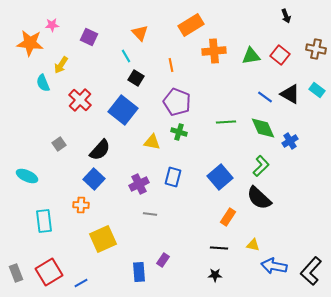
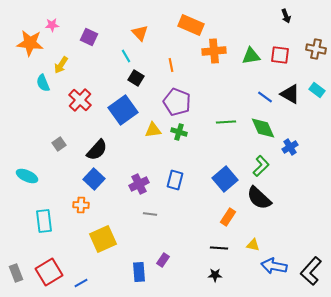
orange rectangle at (191, 25): rotated 55 degrees clockwise
red square at (280, 55): rotated 30 degrees counterclockwise
blue square at (123, 110): rotated 16 degrees clockwise
blue cross at (290, 141): moved 6 px down
yellow triangle at (152, 142): moved 1 px right, 12 px up; rotated 18 degrees counterclockwise
black semicircle at (100, 150): moved 3 px left
blue rectangle at (173, 177): moved 2 px right, 3 px down
blue square at (220, 177): moved 5 px right, 2 px down
